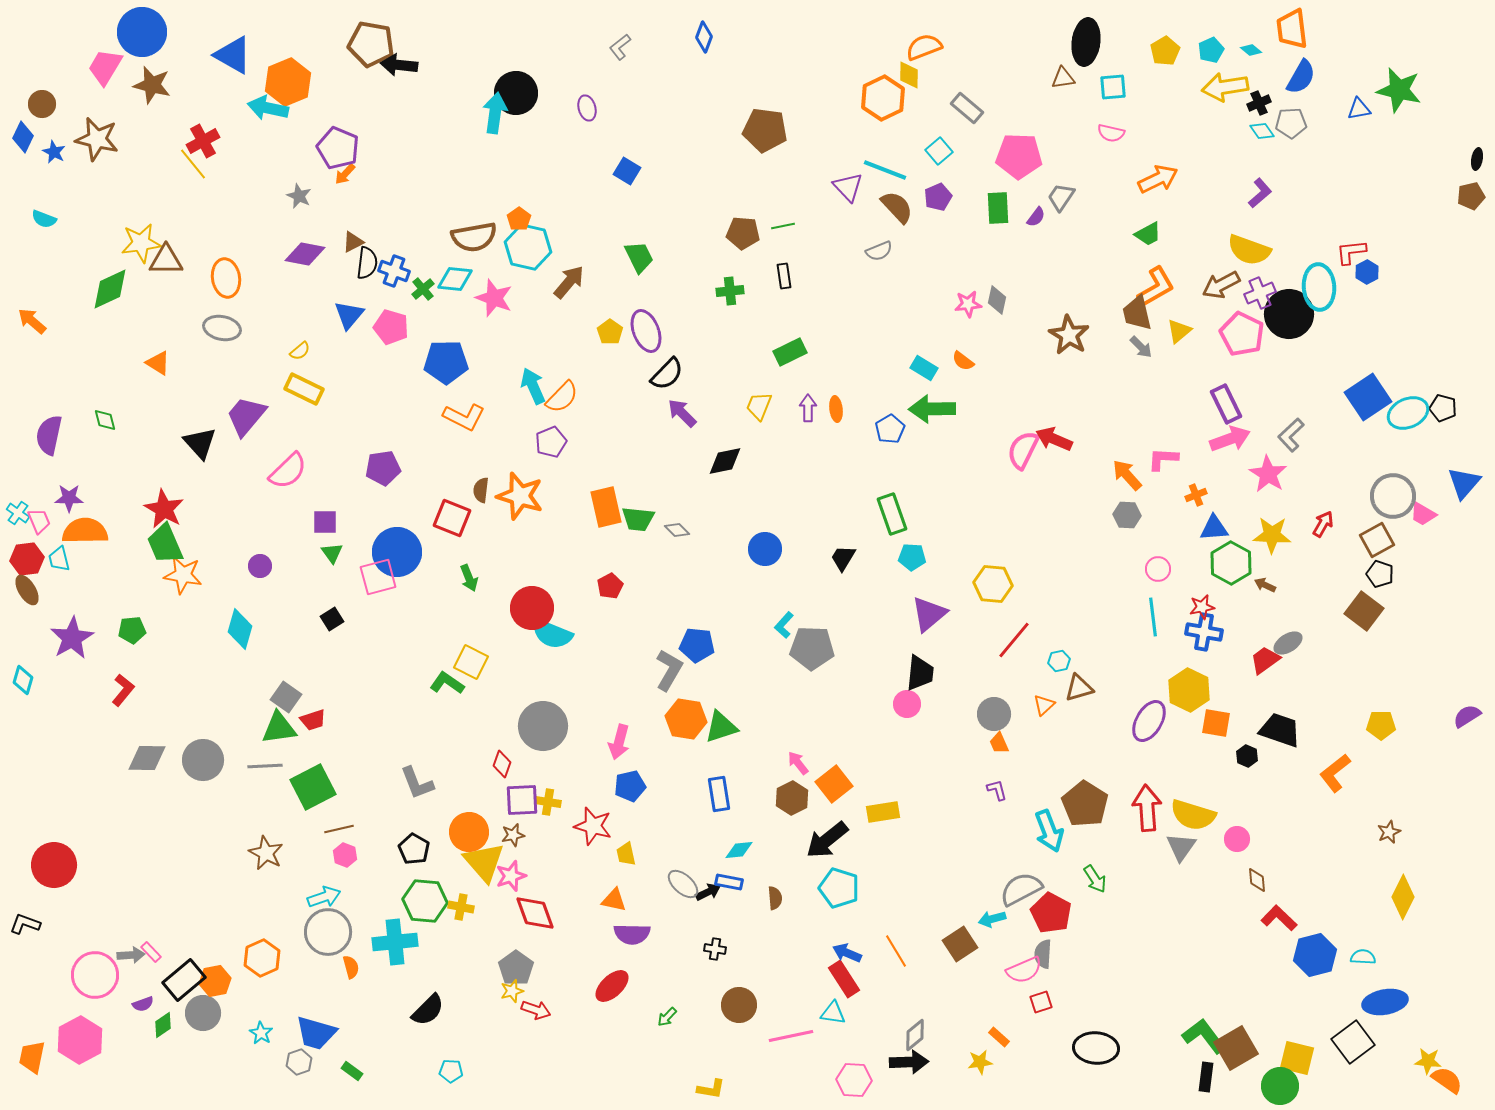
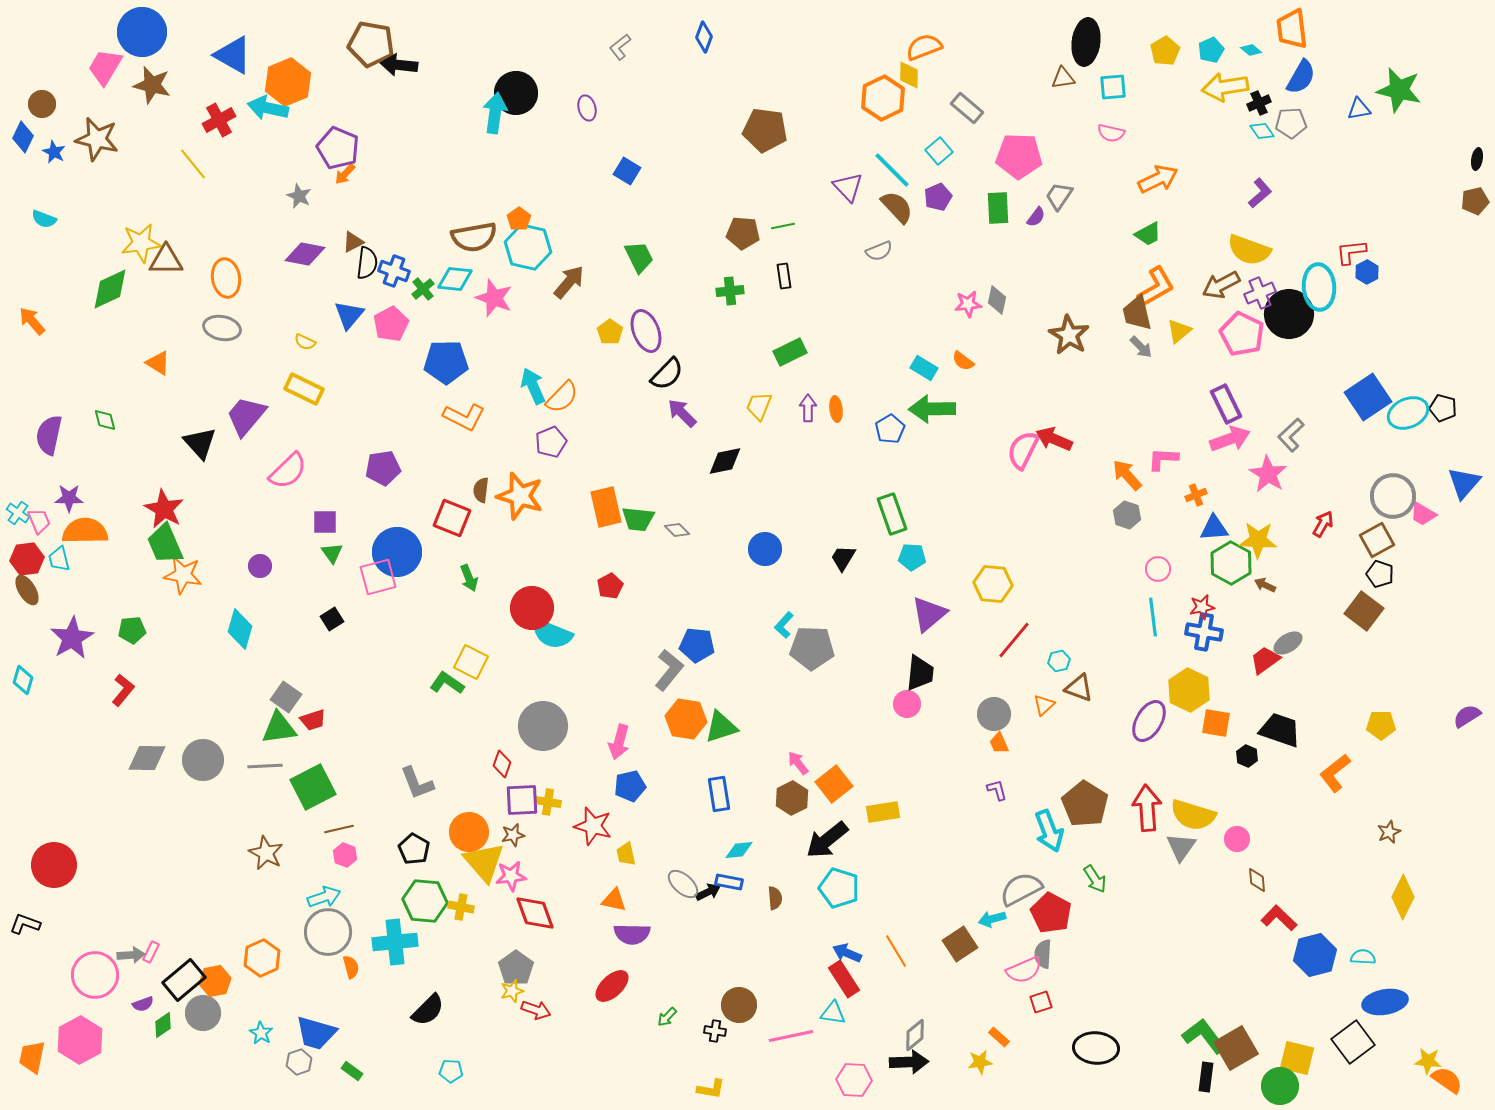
red cross at (203, 141): moved 16 px right, 21 px up
cyan line at (885, 170): moved 7 px right; rotated 24 degrees clockwise
brown pentagon at (1471, 196): moved 4 px right, 5 px down
gray trapezoid at (1061, 197): moved 2 px left, 1 px up
orange arrow at (32, 321): rotated 8 degrees clockwise
pink pentagon at (391, 327): moved 3 px up; rotated 28 degrees clockwise
yellow semicircle at (300, 351): moved 5 px right, 9 px up; rotated 65 degrees clockwise
gray hexagon at (1127, 515): rotated 16 degrees clockwise
yellow star at (1272, 535): moved 14 px left, 5 px down
gray L-shape at (669, 670): rotated 9 degrees clockwise
brown triangle at (1079, 688): rotated 36 degrees clockwise
pink star at (511, 876): rotated 12 degrees clockwise
black cross at (715, 949): moved 82 px down
pink rectangle at (151, 952): rotated 70 degrees clockwise
